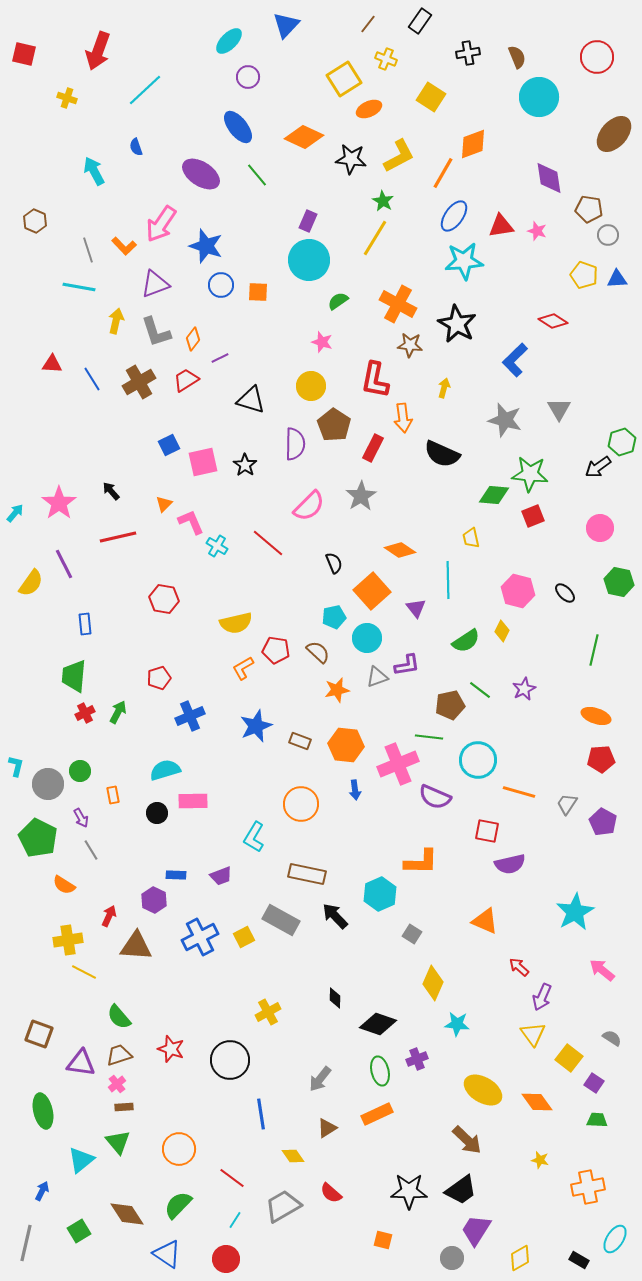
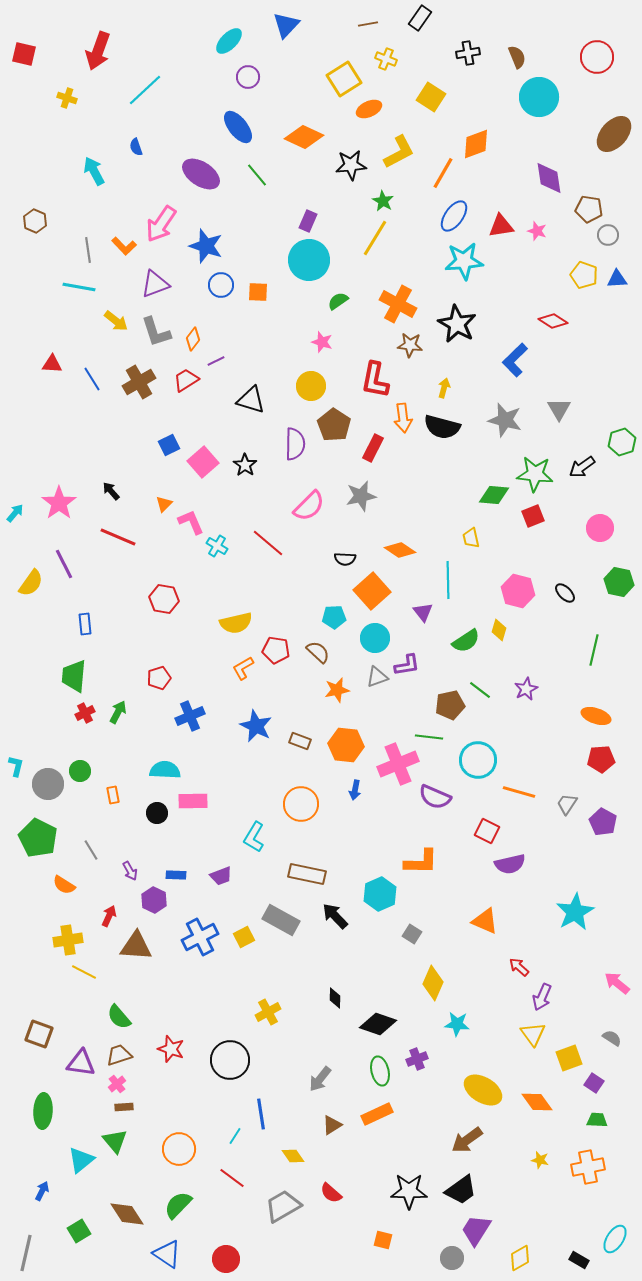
black rectangle at (420, 21): moved 3 px up
brown line at (368, 24): rotated 42 degrees clockwise
orange diamond at (473, 144): moved 3 px right
yellow L-shape at (399, 156): moved 4 px up
black star at (351, 159): moved 6 px down; rotated 12 degrees counterclockwise
gray line at (88, 250): rotated 10 degrees clockwise
yellow arrow at (116, 321): rotated 115 degrees clockwise
purple line at (220, 358): moved 4 px left, 3 px down
black semicircle at (442, 454): moved 27 px up; rotated 9 degrees counterclockwise
pink square at (203, 462): rotated 28 degrees counterclockwise
black arrow at (598, 467): moved 16 px left
green star at (530, 474): moved 5 px right
gray star at (361, 496): rotated 20 degrees clockwise
red line at (118, 537): rotated 36 degrees clockwise
black semicircle at (334, 563): moved 11 px right, 4 px up; rotated 115 degrees clockwise
purple triangle at (416, 608): moved 7 px right, 4 px down
cyan pentagon at (334, 617): rotated 10 degrees clockwise
yellow diamond at (502, 631): moved 3 px left, 1 px up; rotated 10 degrees counterclockwise
cyan circle at (367, 638): moved 8 px right
purple star at (524, 689): moved 2 px right
blue star at (256, 726): rotated 24 degrees counterclockwise
cyan semicircle at (165, 770): rotated 20 degrees clockwise
blue arrow at (355, 790): rotated 18 degrees clockwise
purple arrow at (81, 818): moved 49 px right, 53 px down
red square at (487, 831): rotated 15 degrees clockwise
pink arrow at (602, 970): moved 15 px right, 13 px down
yellow square at (569, 1058): rotated 32 degrees clockwise
green ellipse at (43, 1111): rotated 16 degrees clockwise
brown triangle at (327, 1128): moved 5 px right, 3 px up
brown arrow at (467, 1140): rotated 100 degrees clockwise
green triangle at (118, 1142): moved 3 px left, 1 px up
orange cross at (588, 1187): moved 20 px up
cyan line at (235, 1220): moved 84 px up
gray line at (26, 1243): moved 10 px down
